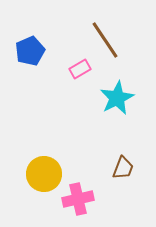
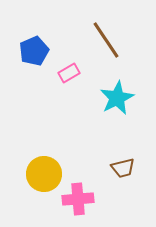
brown line: moved 1 px right
blue pentagon: moved 4 px right
pink rectangle: moved 11 px left, 4 px down
brown trapezoid: rotated 55 degrees clockwise
pink cross: rotated 8 degrees clockwise
